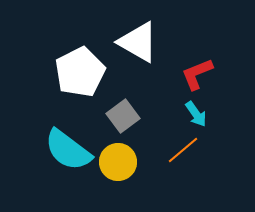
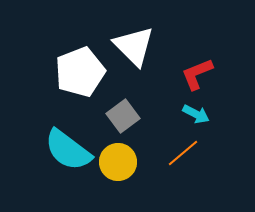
white triangle: moved 4 px left, 4 px down; rotated 15 degrees clockwise
white pentagon: rotated 6 degrees clockwise
cyan arrow: rotated 28 degrees counterclockwise
orange line: moved 3 px down
